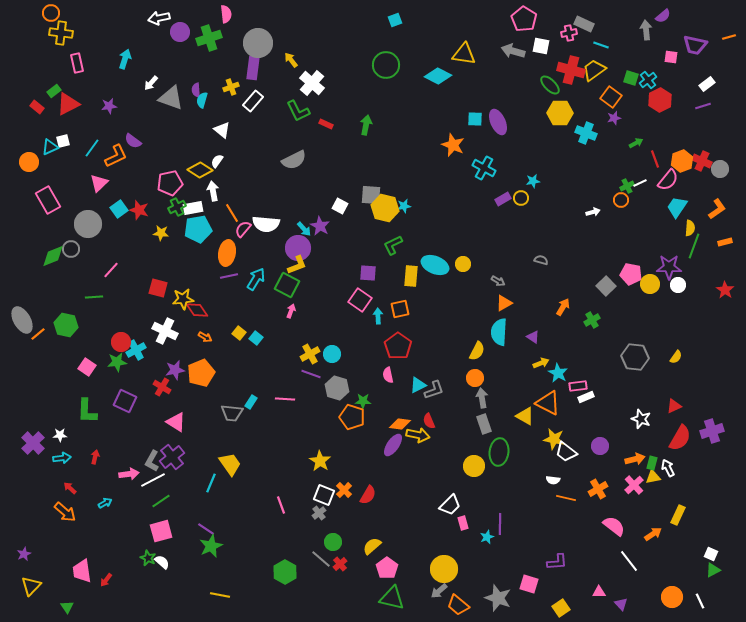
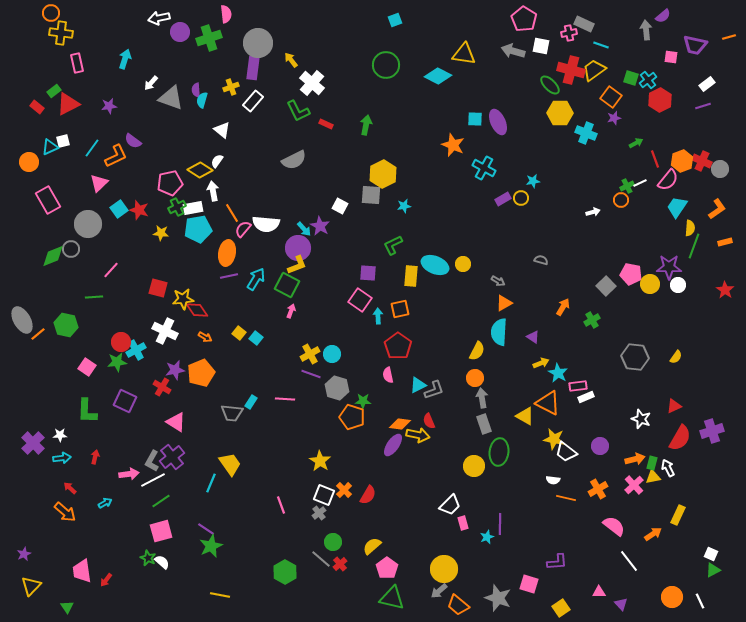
yellow hexagon at (385, 208): moved 2 px left, 34 px up; rotated 20 degrees clockwise
